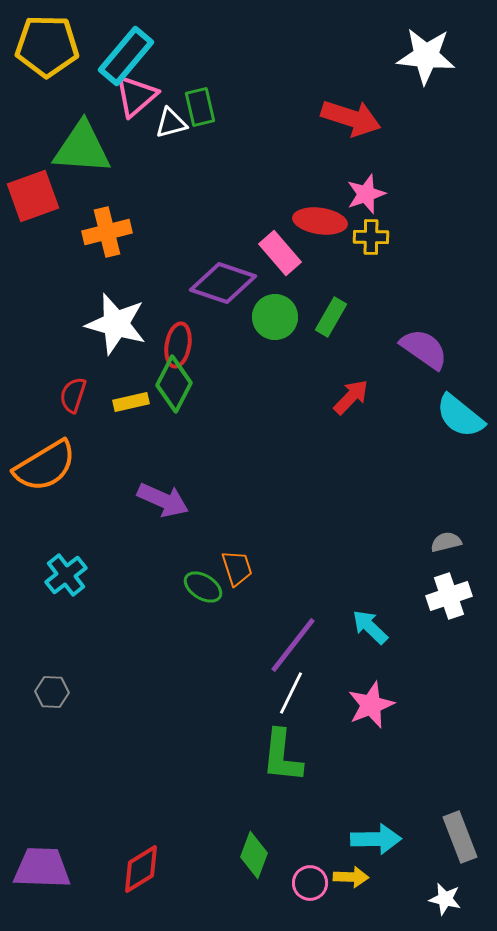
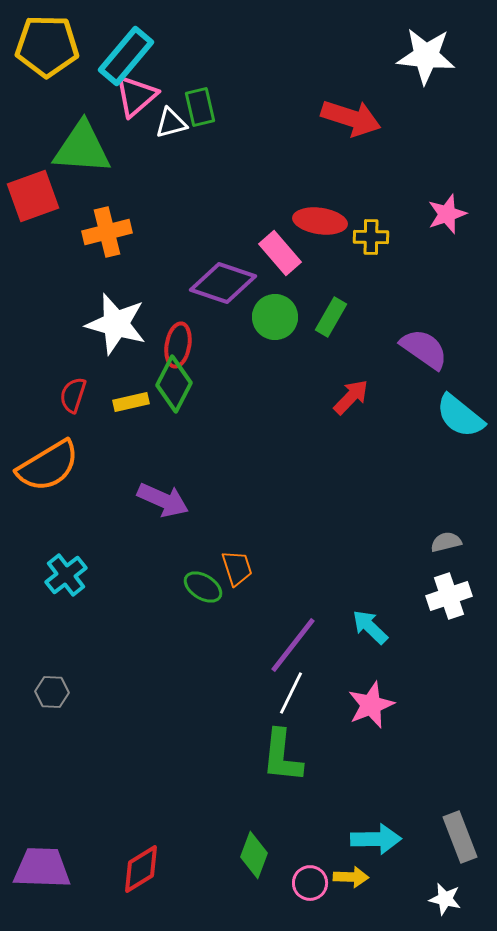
pink star at (366, 194): moved 81 px right, 20 px down
orange semicircle at (45, 466): moved 3 px right
